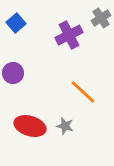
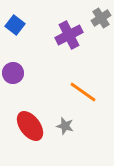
blue square: moved 1 px left, 2 px down; rotated 12 degrees counterclockwise
orange line: rotated 8 degrees counterclockwise
red ellipse: rotated 36 degrees clockwise
